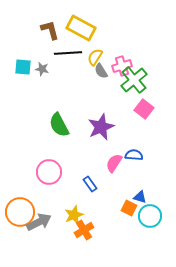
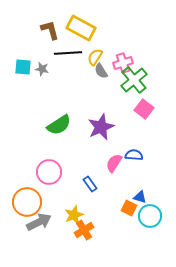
pink cross: moved 1 px right, 3 px up
green semicircle: rotated 95 degrees counterclockwise
orange circle: moved 7 px right, 10 px up
